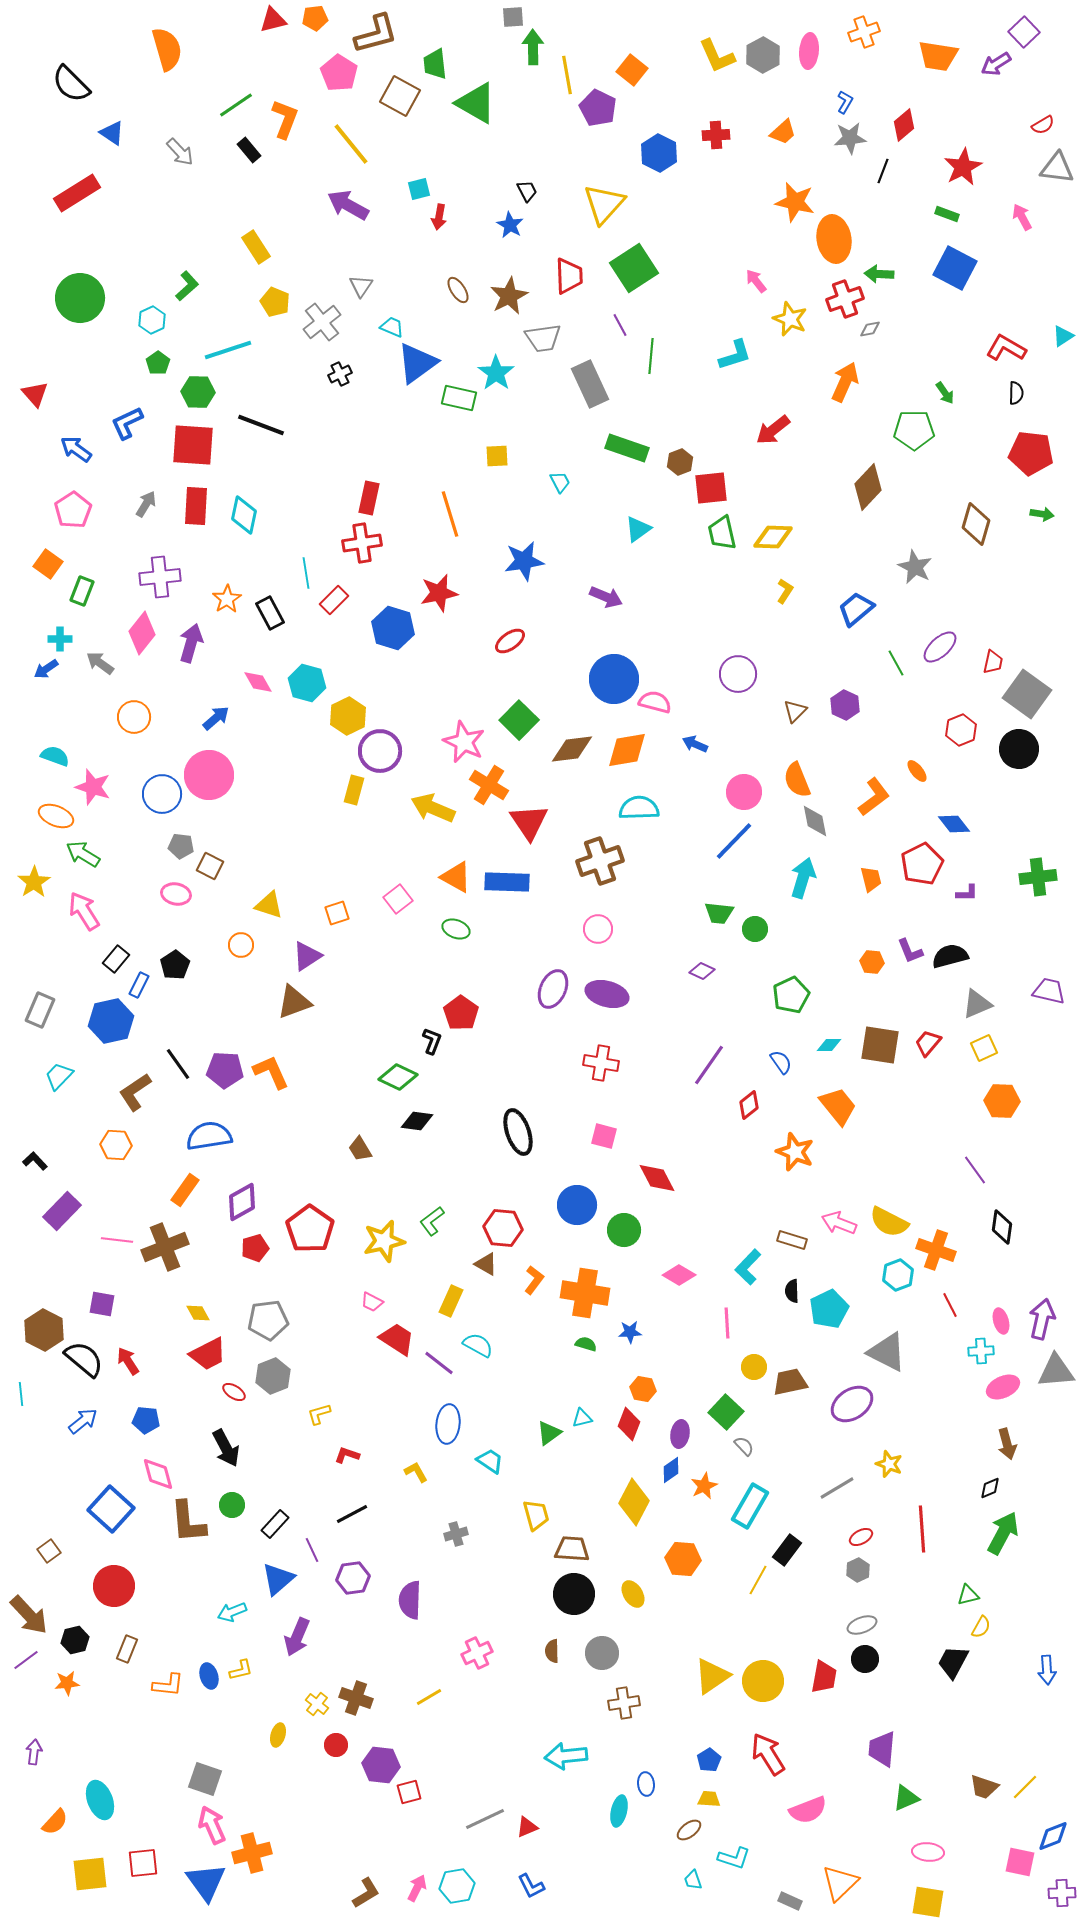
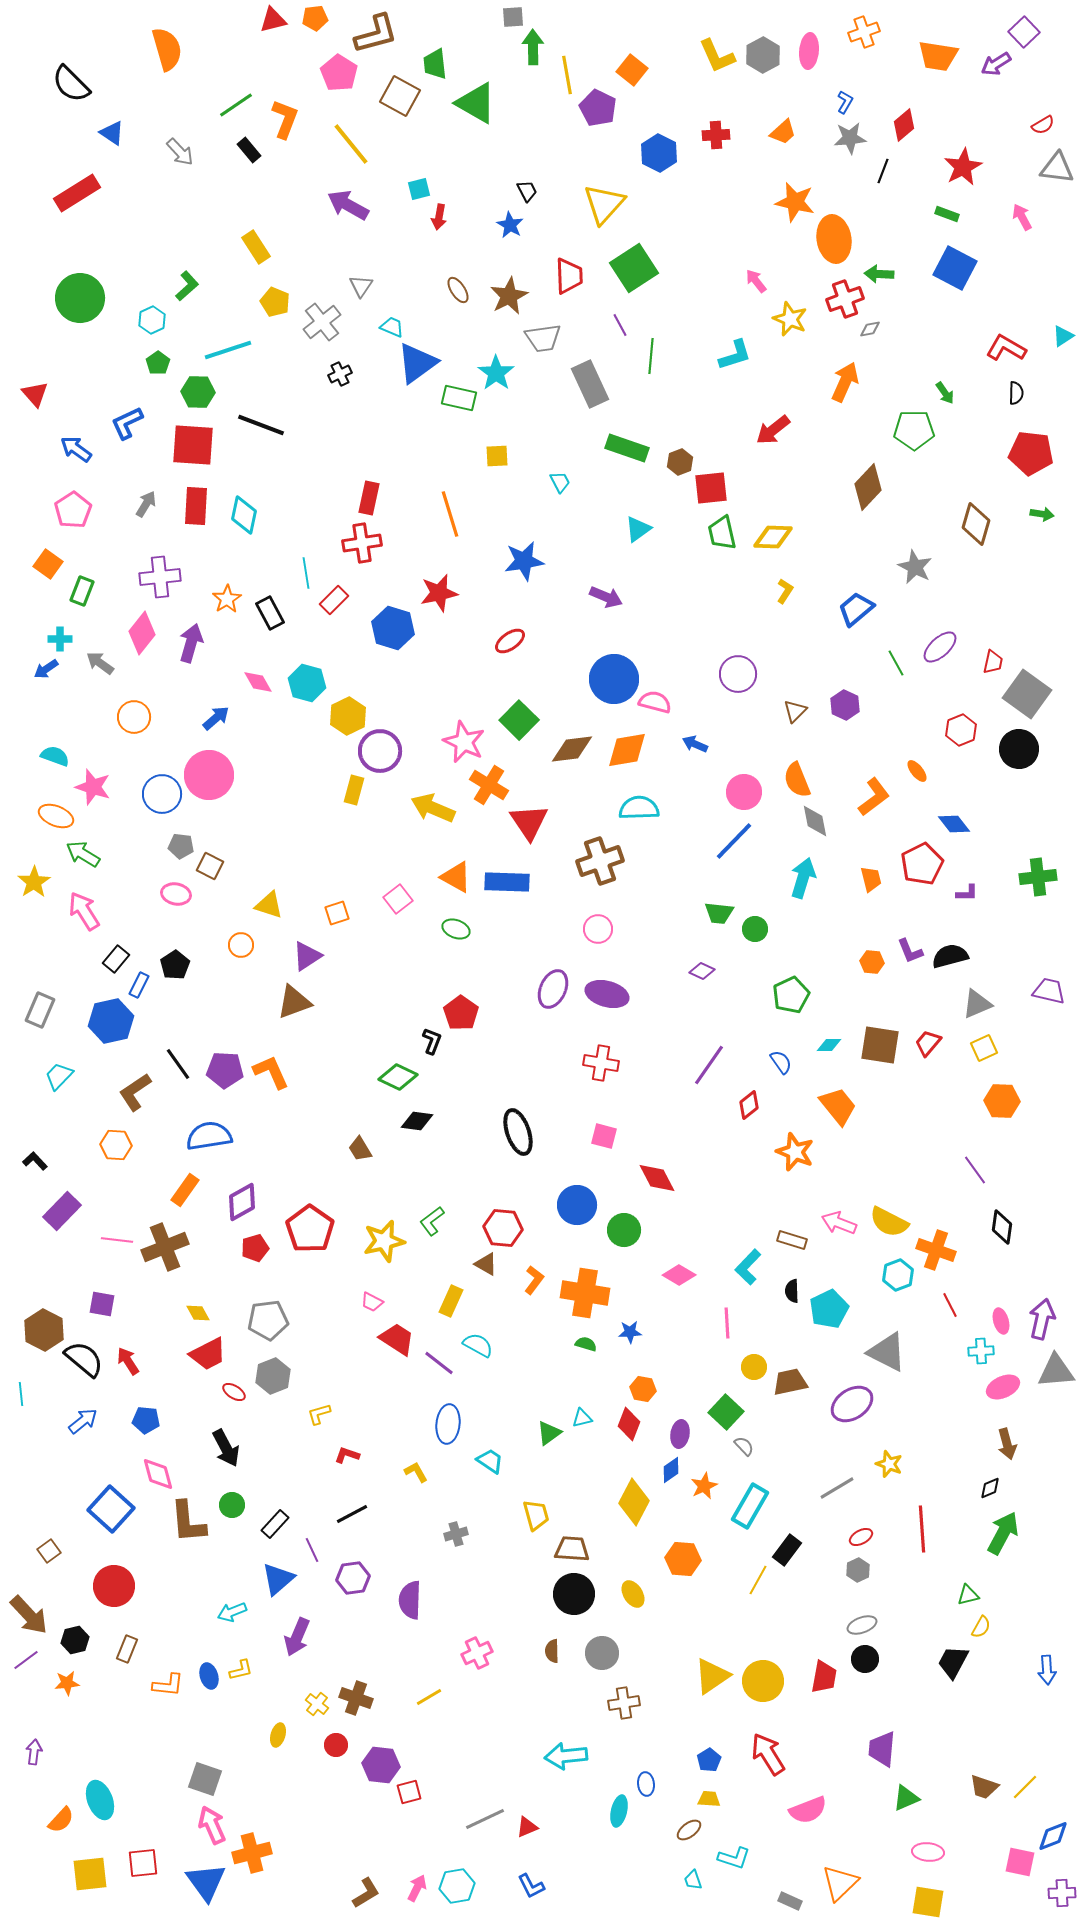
orange semicircle at (55, 1822): moved 6 px right, 2 px up
